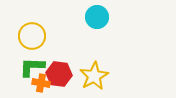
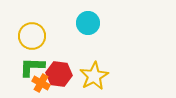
cyan circle: moved 9 px left, 6 px down
orange cross: rotated 18 degrees clockwise
